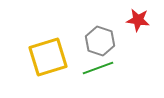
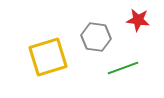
gray hexagon: moved 4 px left, 4 px up; rotated 12 degrees counterclockwise
green line: moved 25 px right
